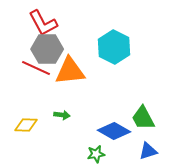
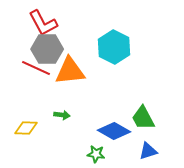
yellow diamond: moved 3 px down
green star: rotated 18 degrees clockwise
